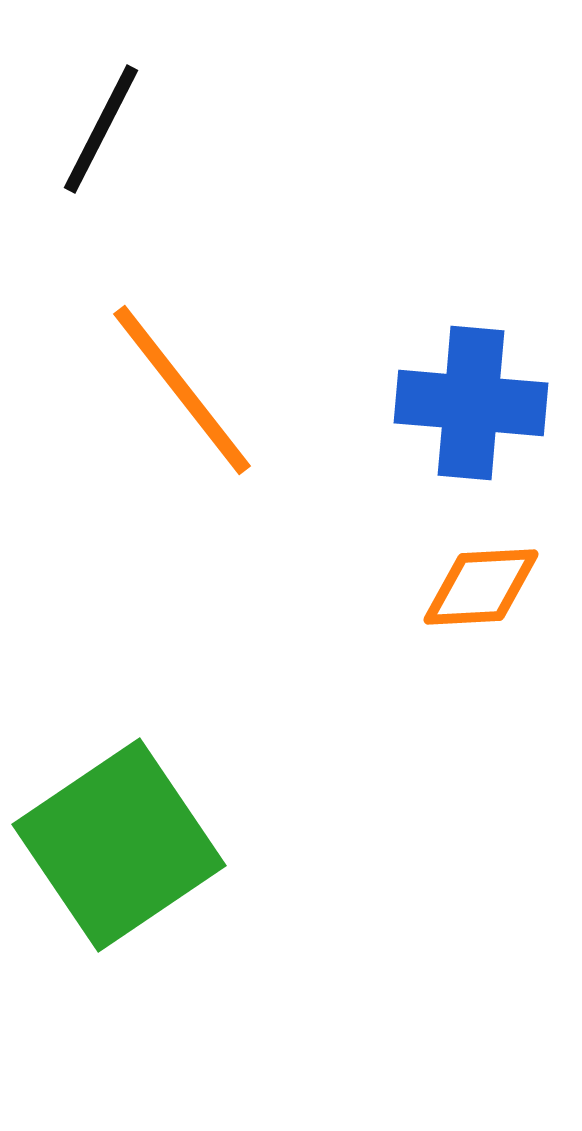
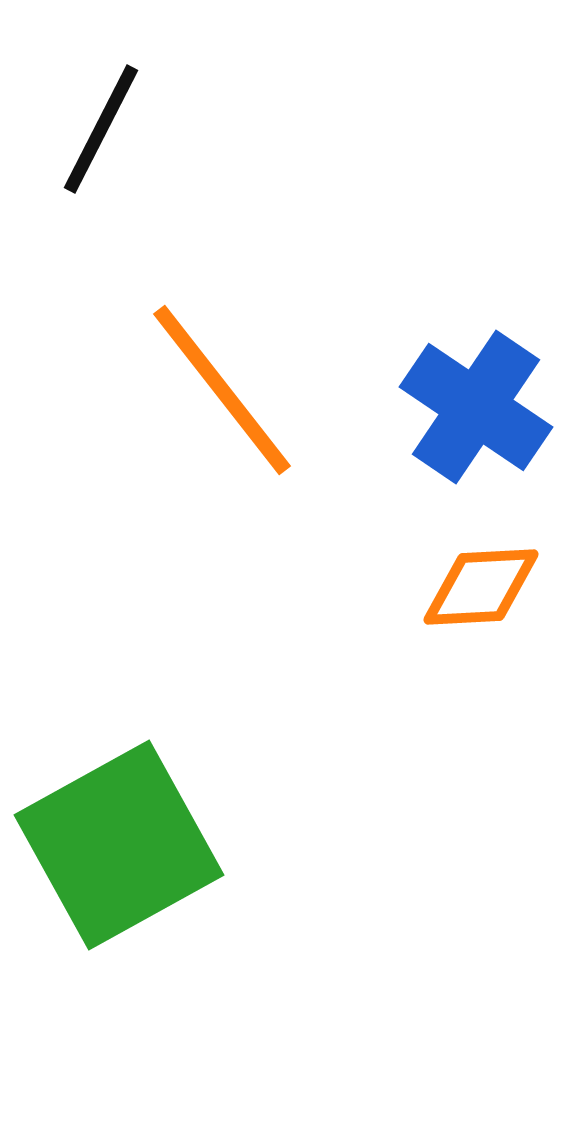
orange line: moved 40 px right
blue cross: moved 5 px right, 4 px down; rotated 29 degrees clockwise
green square: rotated 5 degrees clockwise
